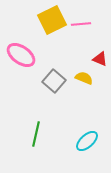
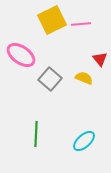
red triangle: rotated 28 degrees clockwise
gray square: moved 4 px left, 2 px up
green line: rotated 10 degrees counterclockwise
cyan ellipse: moved 3 px left
